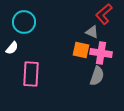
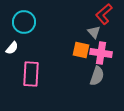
gray triangle: moved 2 px right; rotated 24 degrees clockwise
